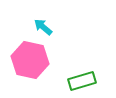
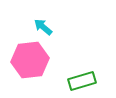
pink hexagon: rotated 18 degrees counterclockwise
